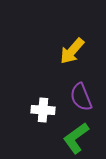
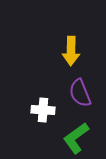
yellow arrow: moved 1 px left; rotated 40 degrees counterclockwise
purple semicircle: moved 1 px left, 4 px up
